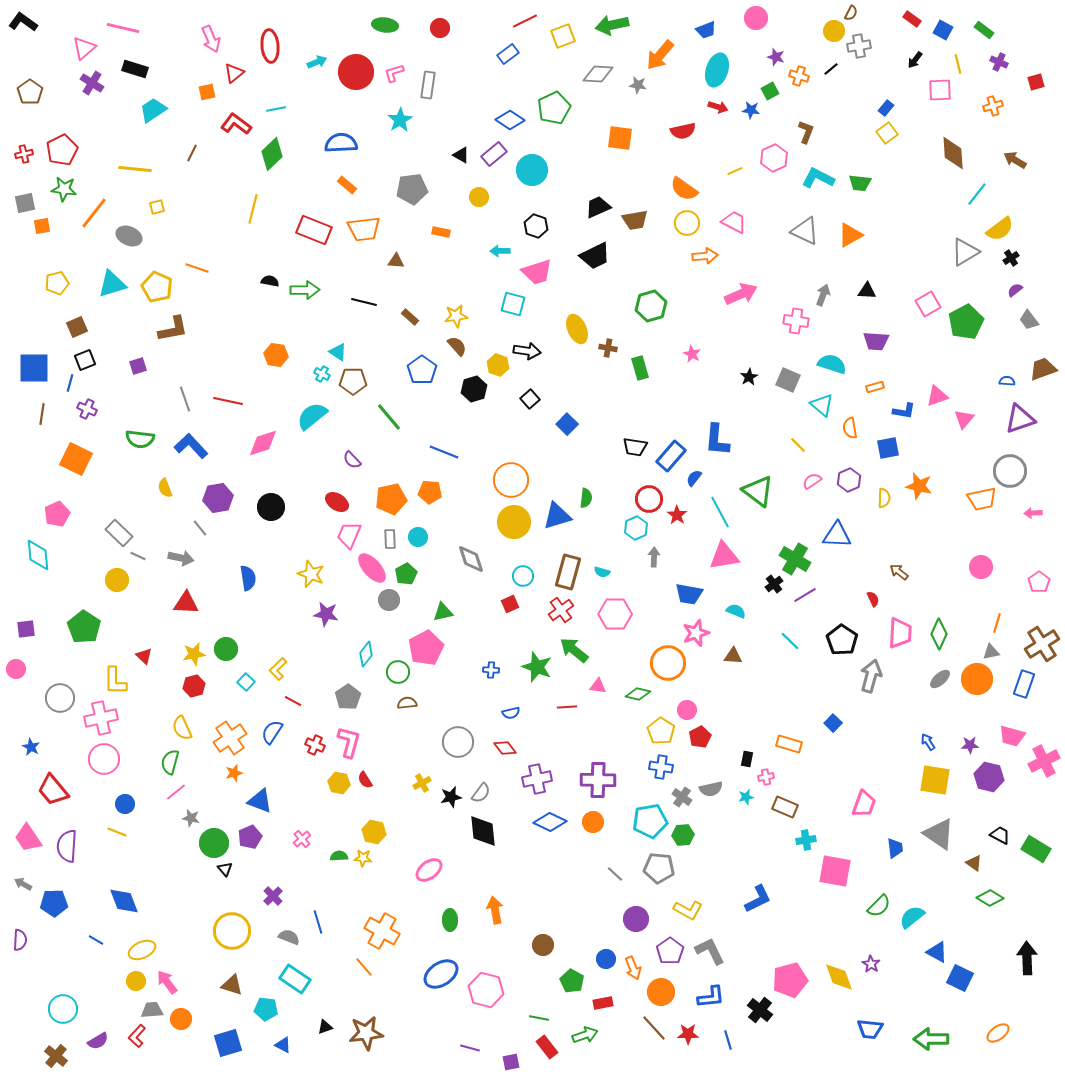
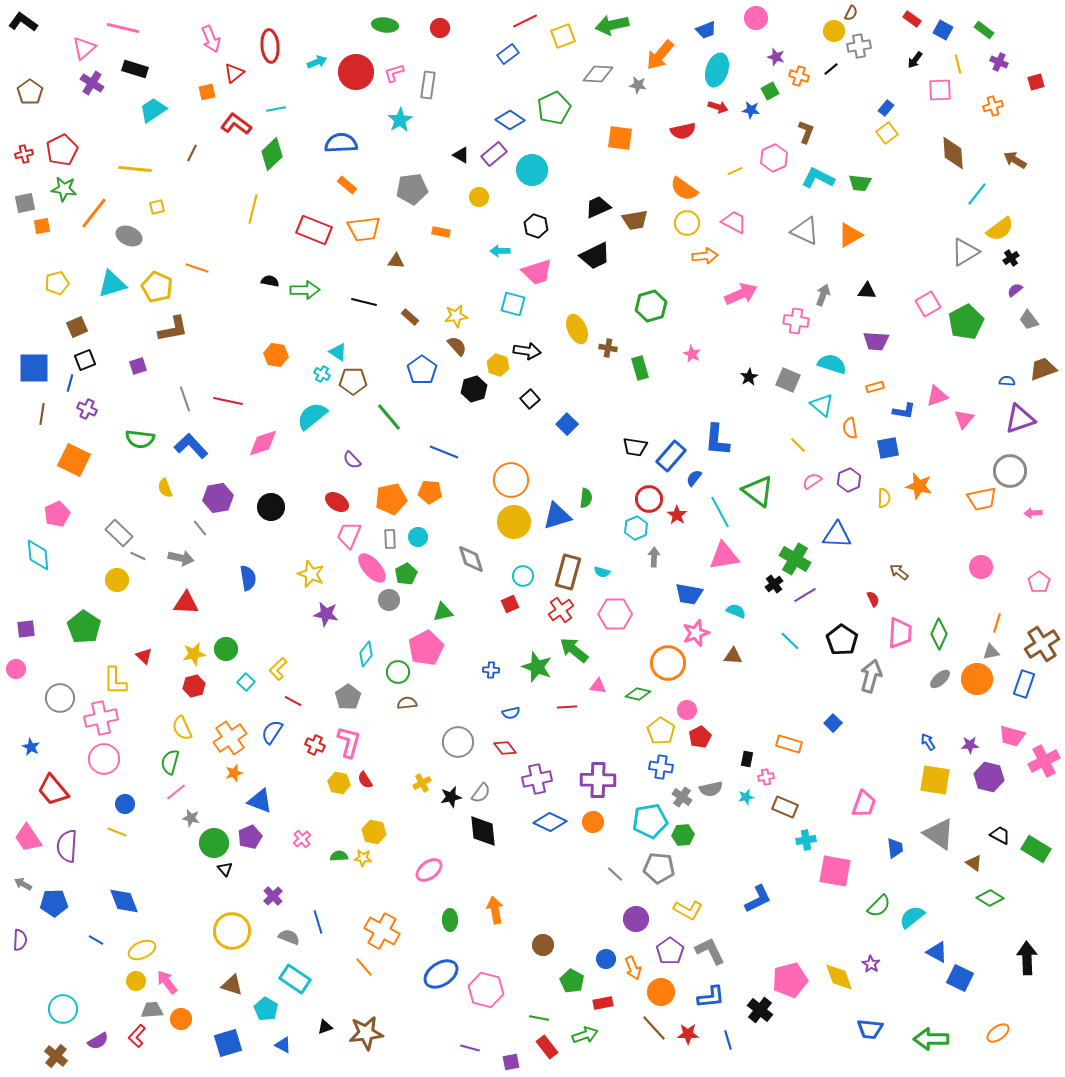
orange square at (76, 459): moved 2 px left, 1 px down
cyan pentagon at (266, 1009): rotated 25 degrees clockwise
